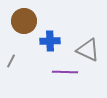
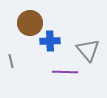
brown circle: moved 6 px right, 2 px down
gray triangle: rotated 25 degrees clockwise
gray line: rotated 40 degrees counterclockwise
